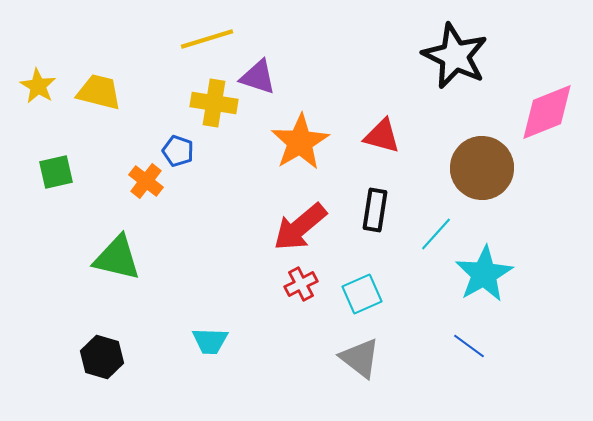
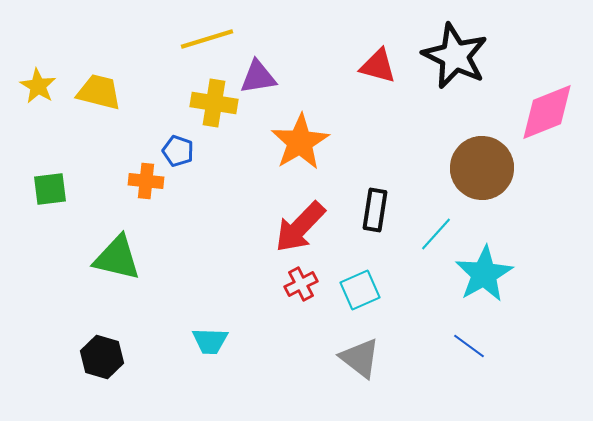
purple triangle: rotated 27 degrees counterclockwise
red triangle: moved 4 px left, 70 px up
green square: moved 6 px left, 17 px down; rotated 6 degrees clockwise
orange cross: rotated 32 degrees counterclockwise
red arrow: rotated 6 degrees counterclockwise
cyan square: moved 2 px left, 4 px up
